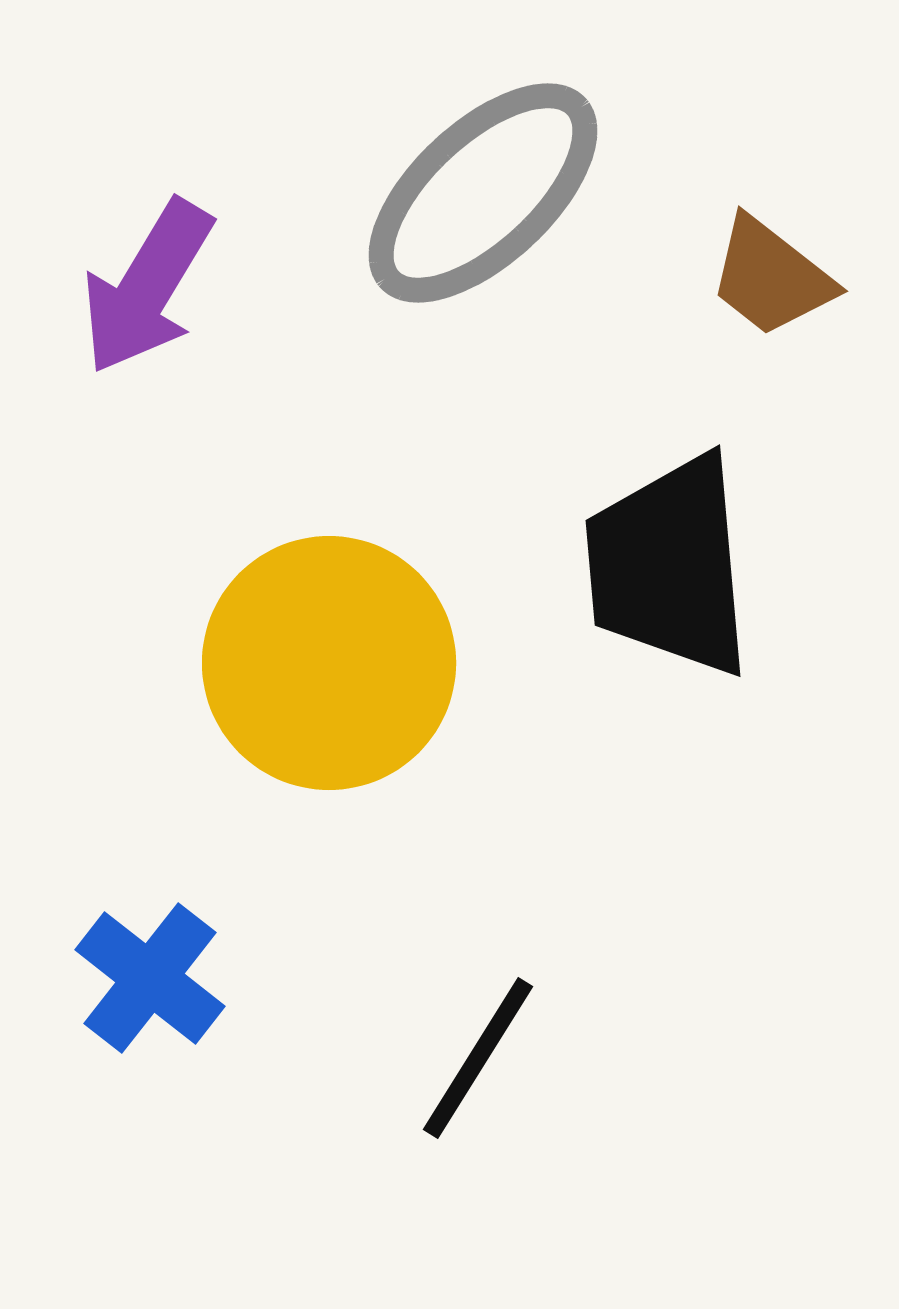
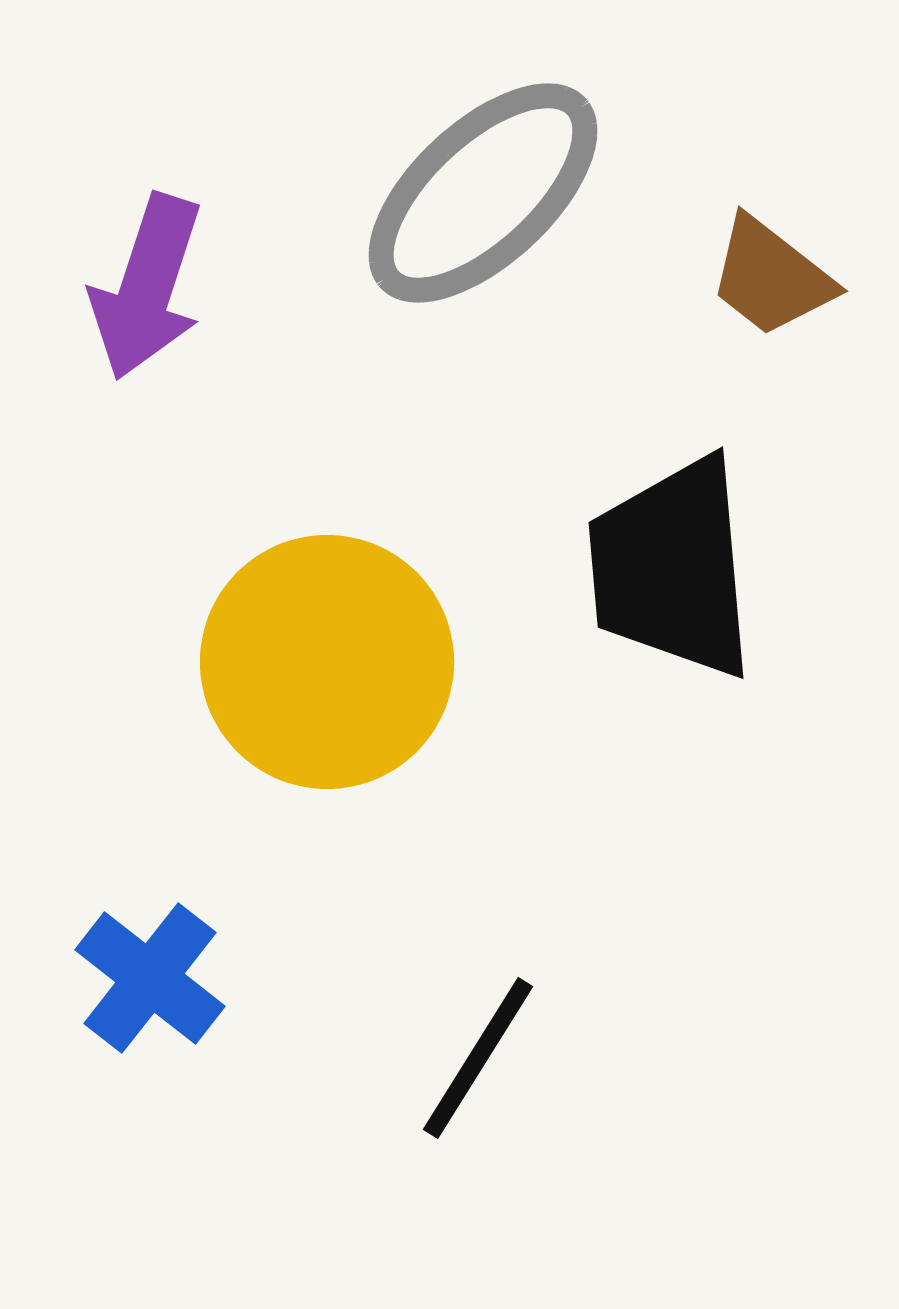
purple arrow: rotated 13 degrees counterclockwise
black trapezoid: moved 3 px right, 2 px down
yellow circle: moved 2 px left, 1 px up
